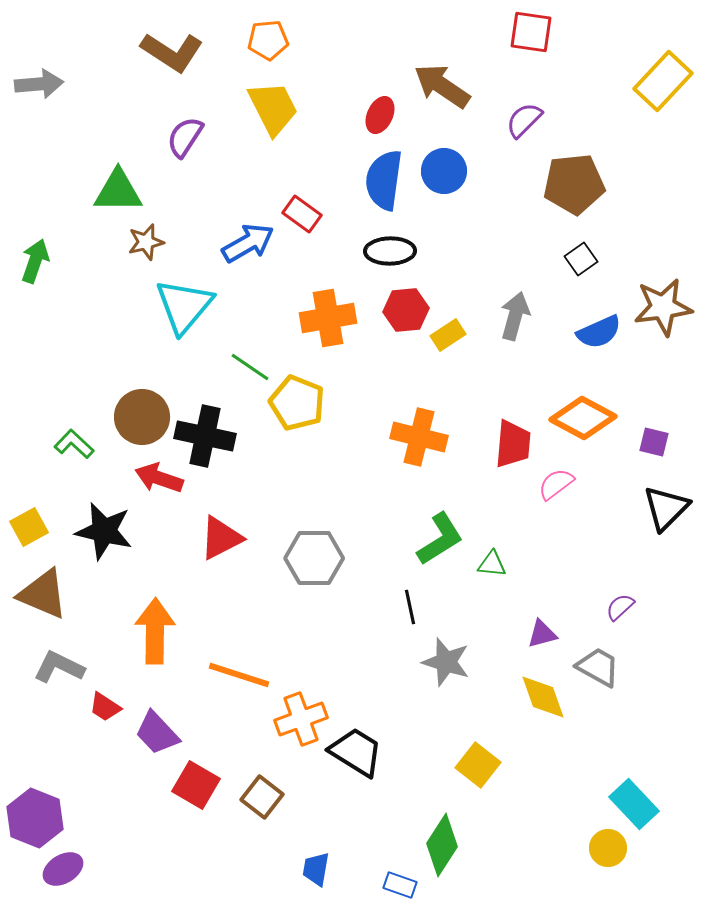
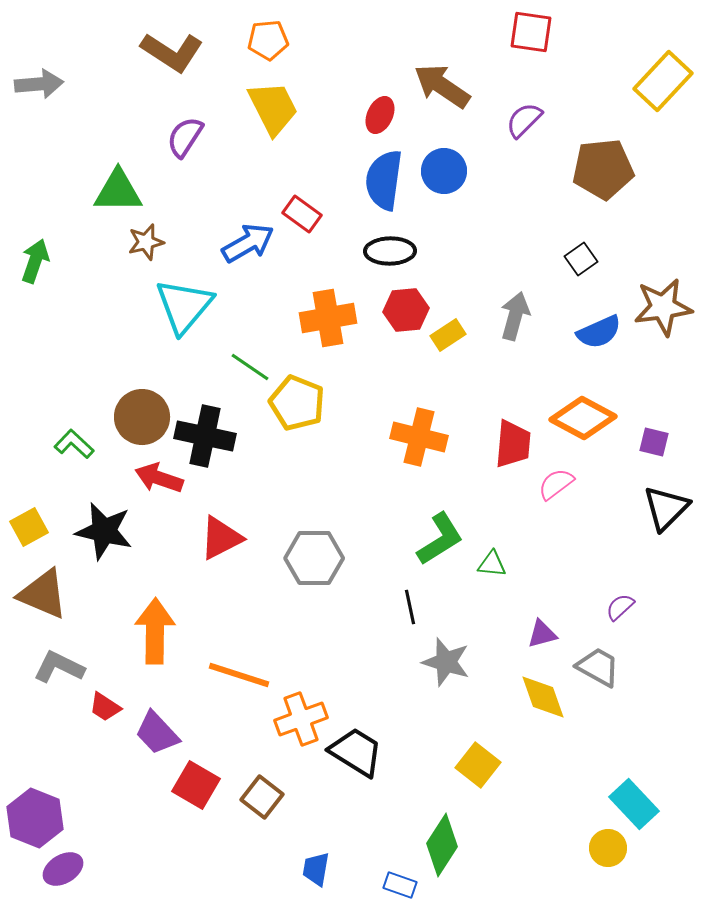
brown pentagon at (574, 184): moved 29 px right, 15 px up
